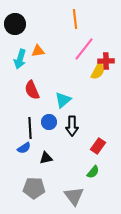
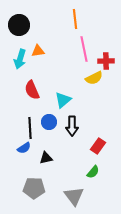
black circle: moved 4 px right, 1 px down
pink line: rotated 50 degrees counterclockwise
yellow semicircle: moved 4 px left, 7 px down; rotated 36 degrees clockwise
